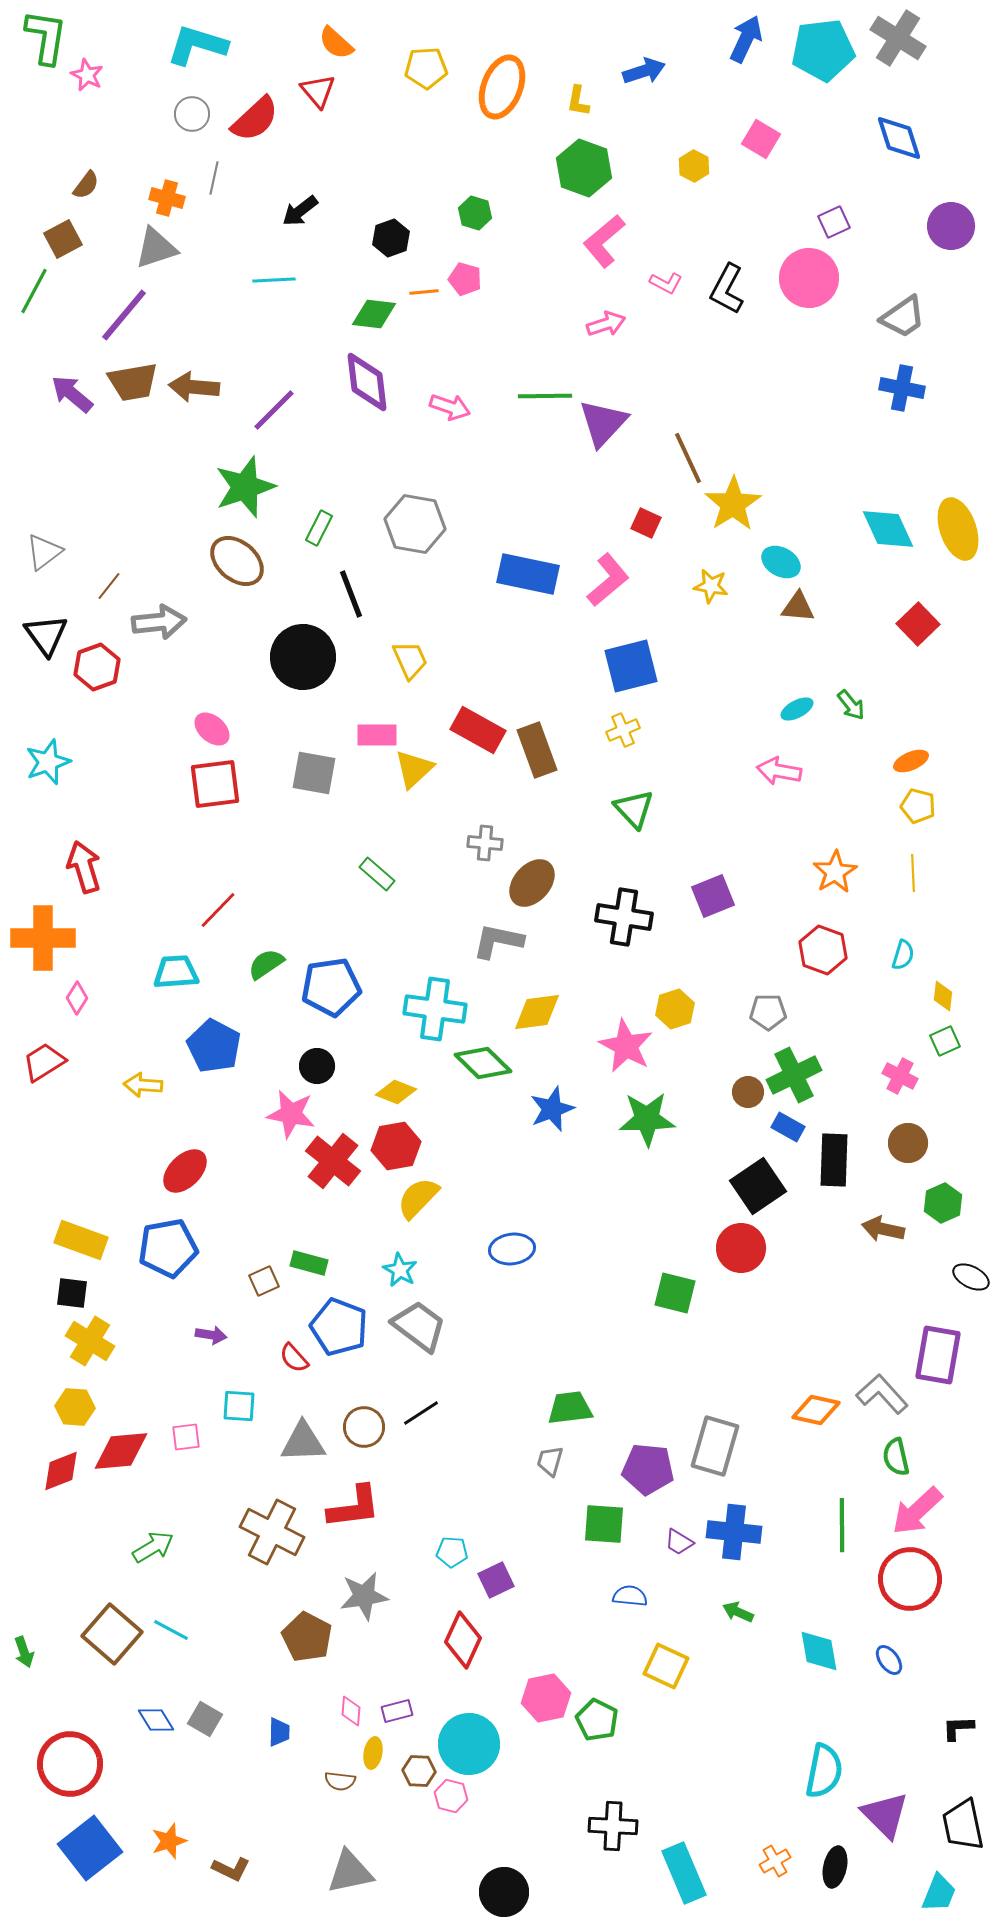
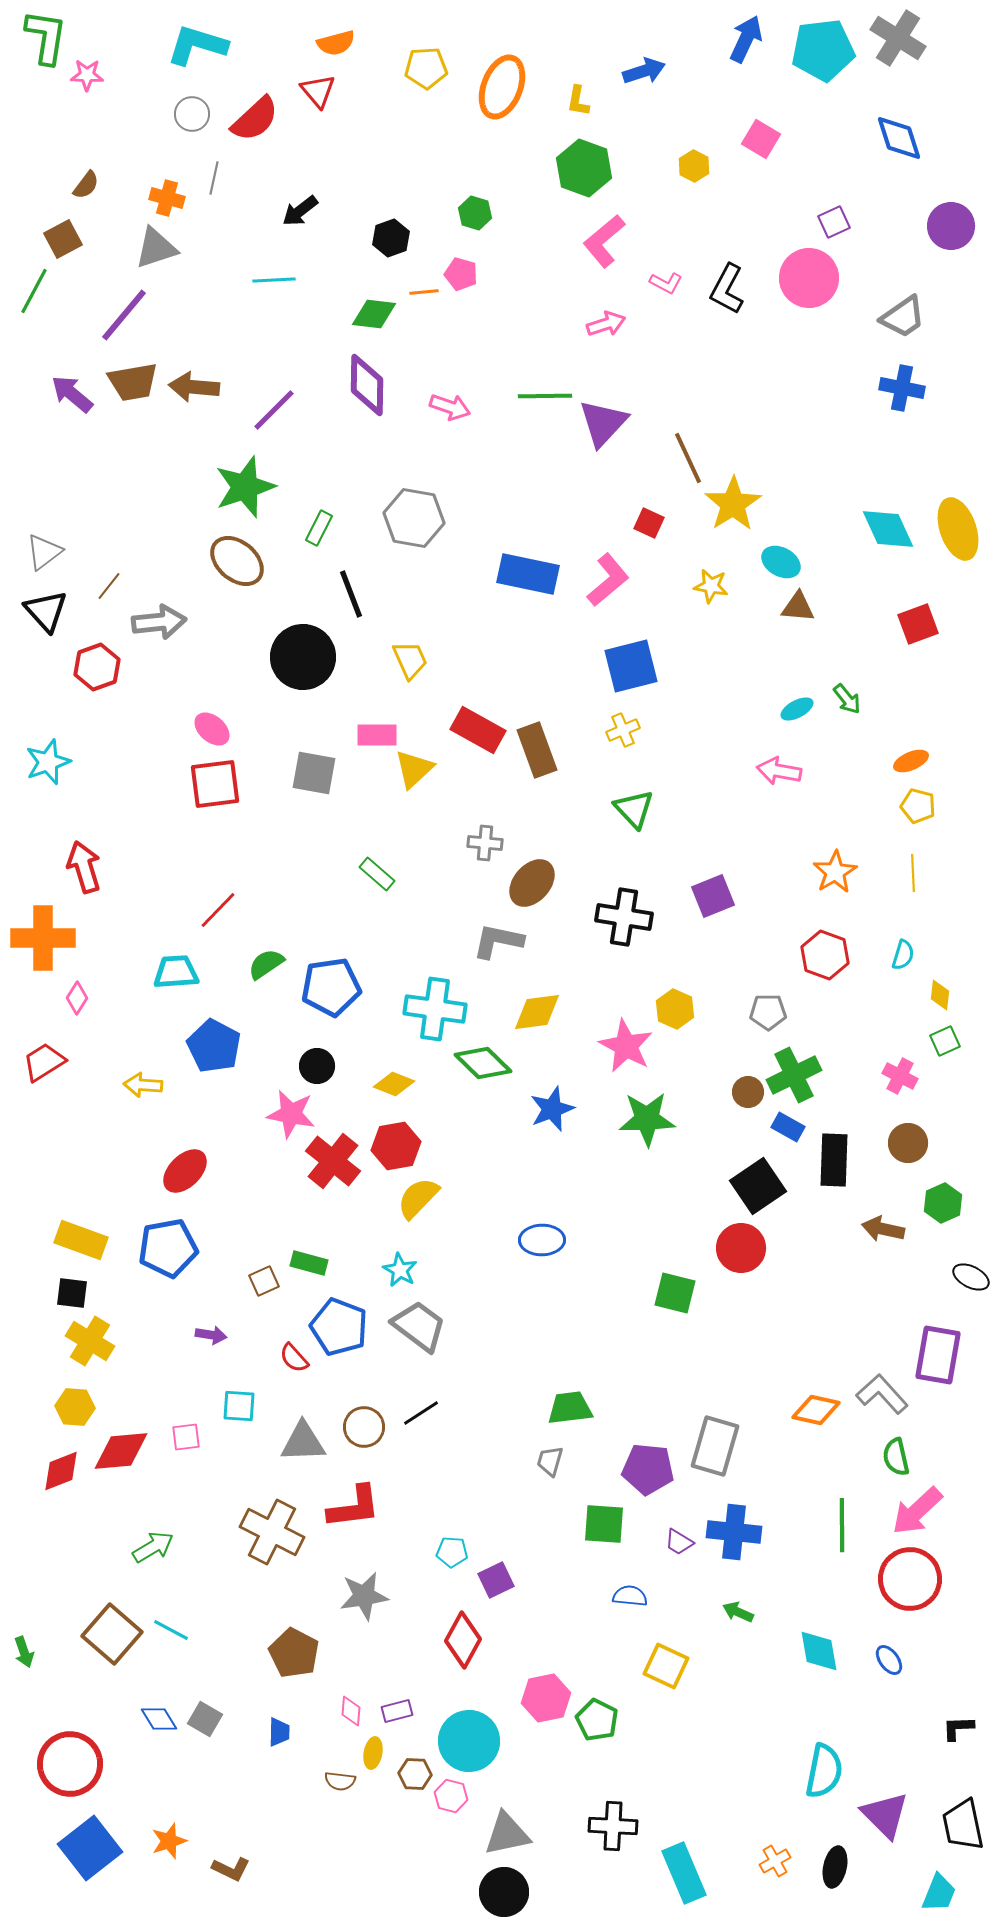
orange semicircle at (336, 43): rotated 57 degrees counterclockwise
pink star at (87, 75): rotated 24 degrees counterclockwise
pink pentagon at (465, 279): moved 4 px left, 5 px up
purple diamond at (367, 382): moved 3 px down; rotated 8 degrees clockwise
red square at (646, 523): moved 3 px right
gray hexagon at (415, 524): moved 1 px left, 6 px up
red square at (918, 624): rotated 24 degrees clockwise
black triangle at (46, 635): moved 24 px up; rotated 6 degrees counterclockwise
green arrow at (851, 705): moved 4 px left, 6 px up
red hexagon at (823, 950): moved 2 px right, 5 px down
yellow diamond at (943, 996): moved 3 px left, 1 px up
yellow hexagon at (675, 1009): rotated 18 degrees counterclockwise
yellow diamond at (396, 1092): moved 2 px left, 8 px up
blue ellipse at (512, 1249): moved 30 px right, 9 px up; rotated 6 degrees clockwise
brown pentagon at (307, 1637): moved 13 px left, 16 px down
red diamond at (463, 1640): rotated 4 degrees clockwise
blue diamond at (156, 1720): moved 3 px right, 1 px up
cyan circle at (469, 1744): moved 3 px up
brown hexagon at (419, 1771): moved 4 px left, 3 px down
gray triangle at (350, 1872): moved 157 px right, 38 px up
